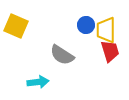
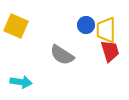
cyan arrow: moved 17 px left; rotated 15 degrees clockwise
